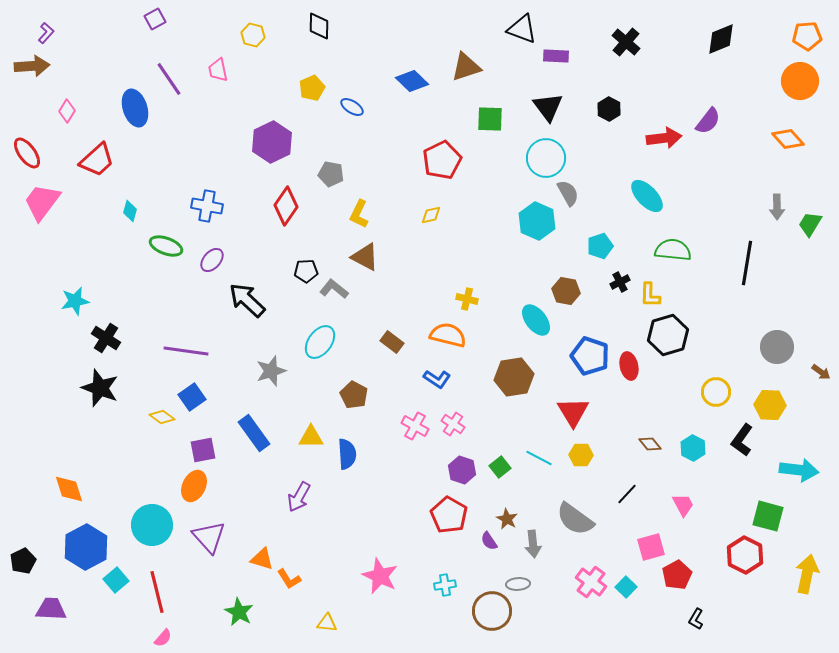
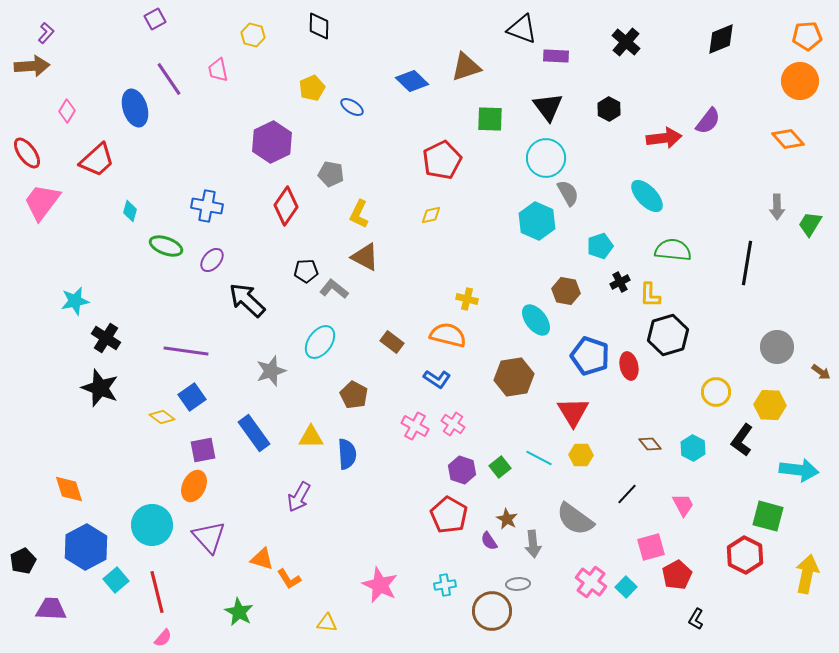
pink star at (380, 576): moved 9 px down
